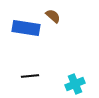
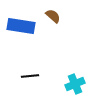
blue rectangle: moved 5 px left, 2 px up
